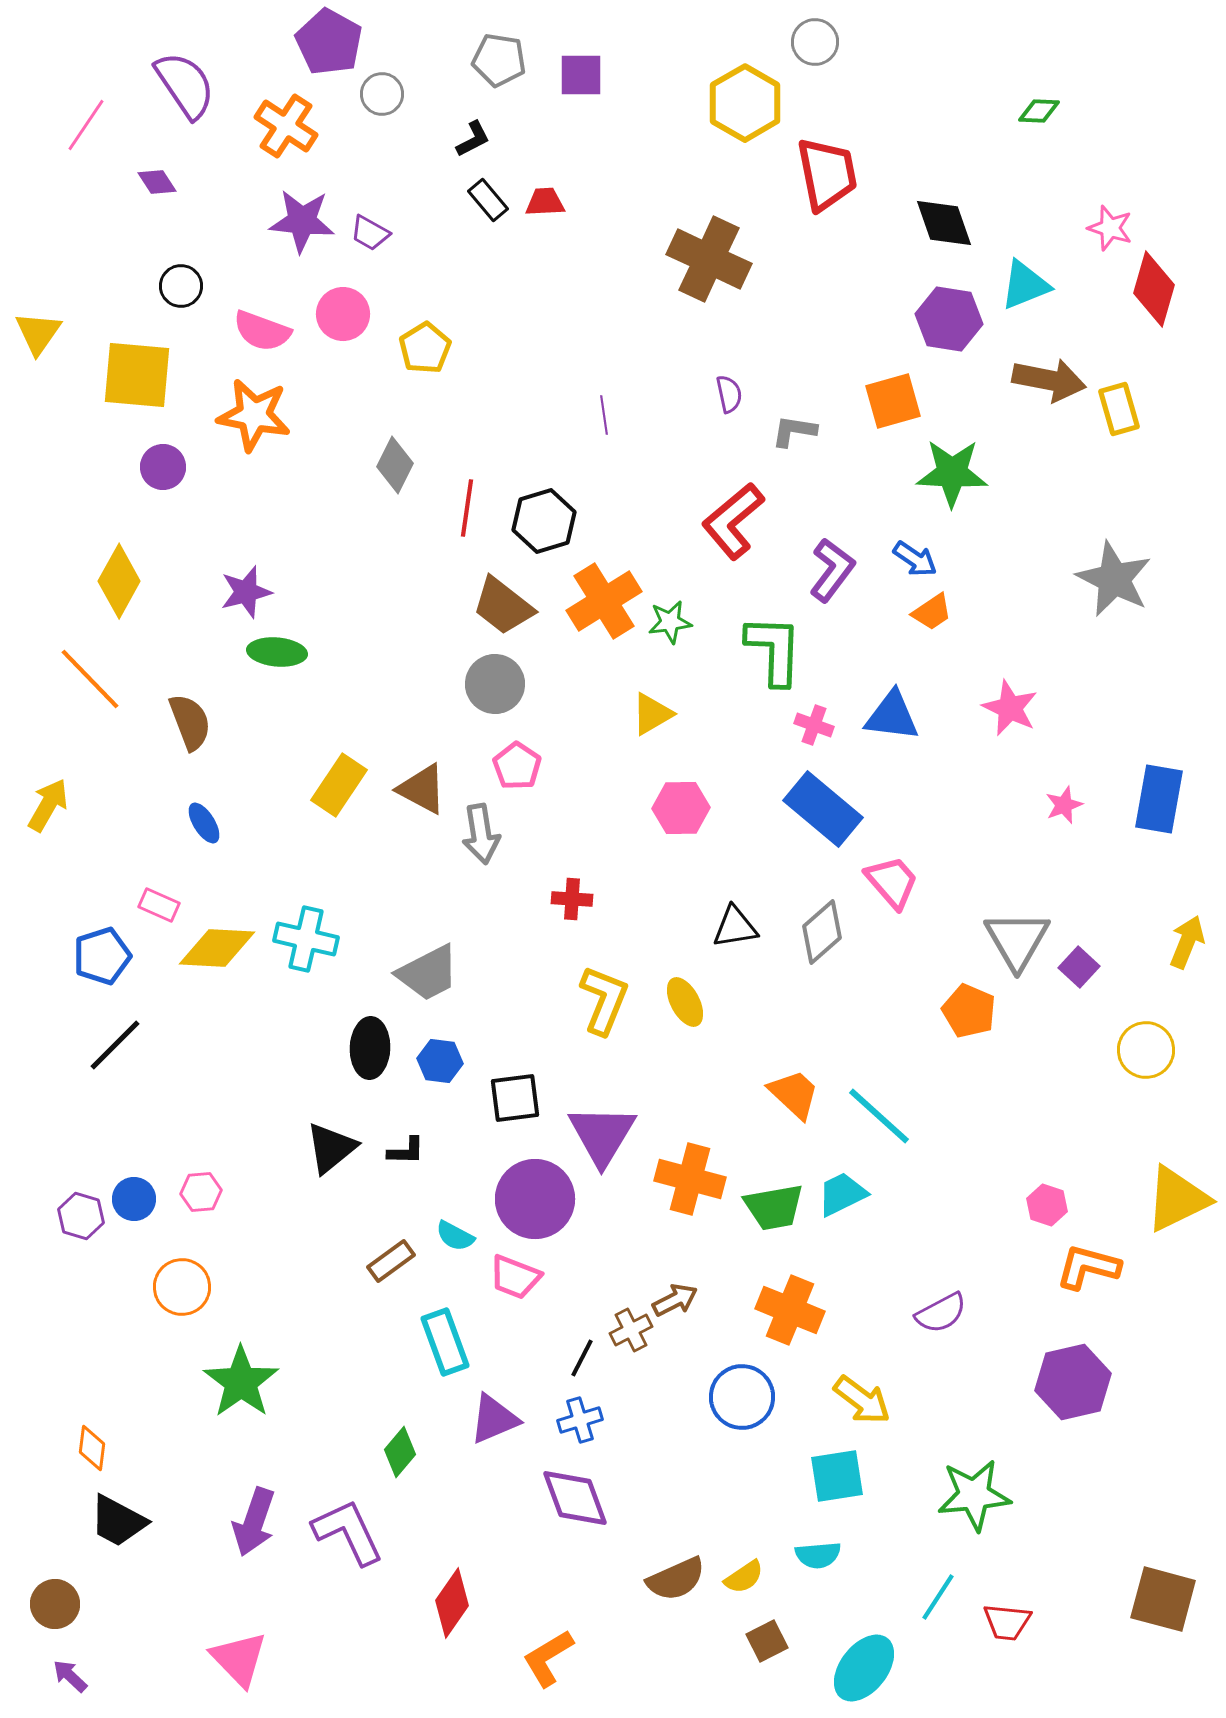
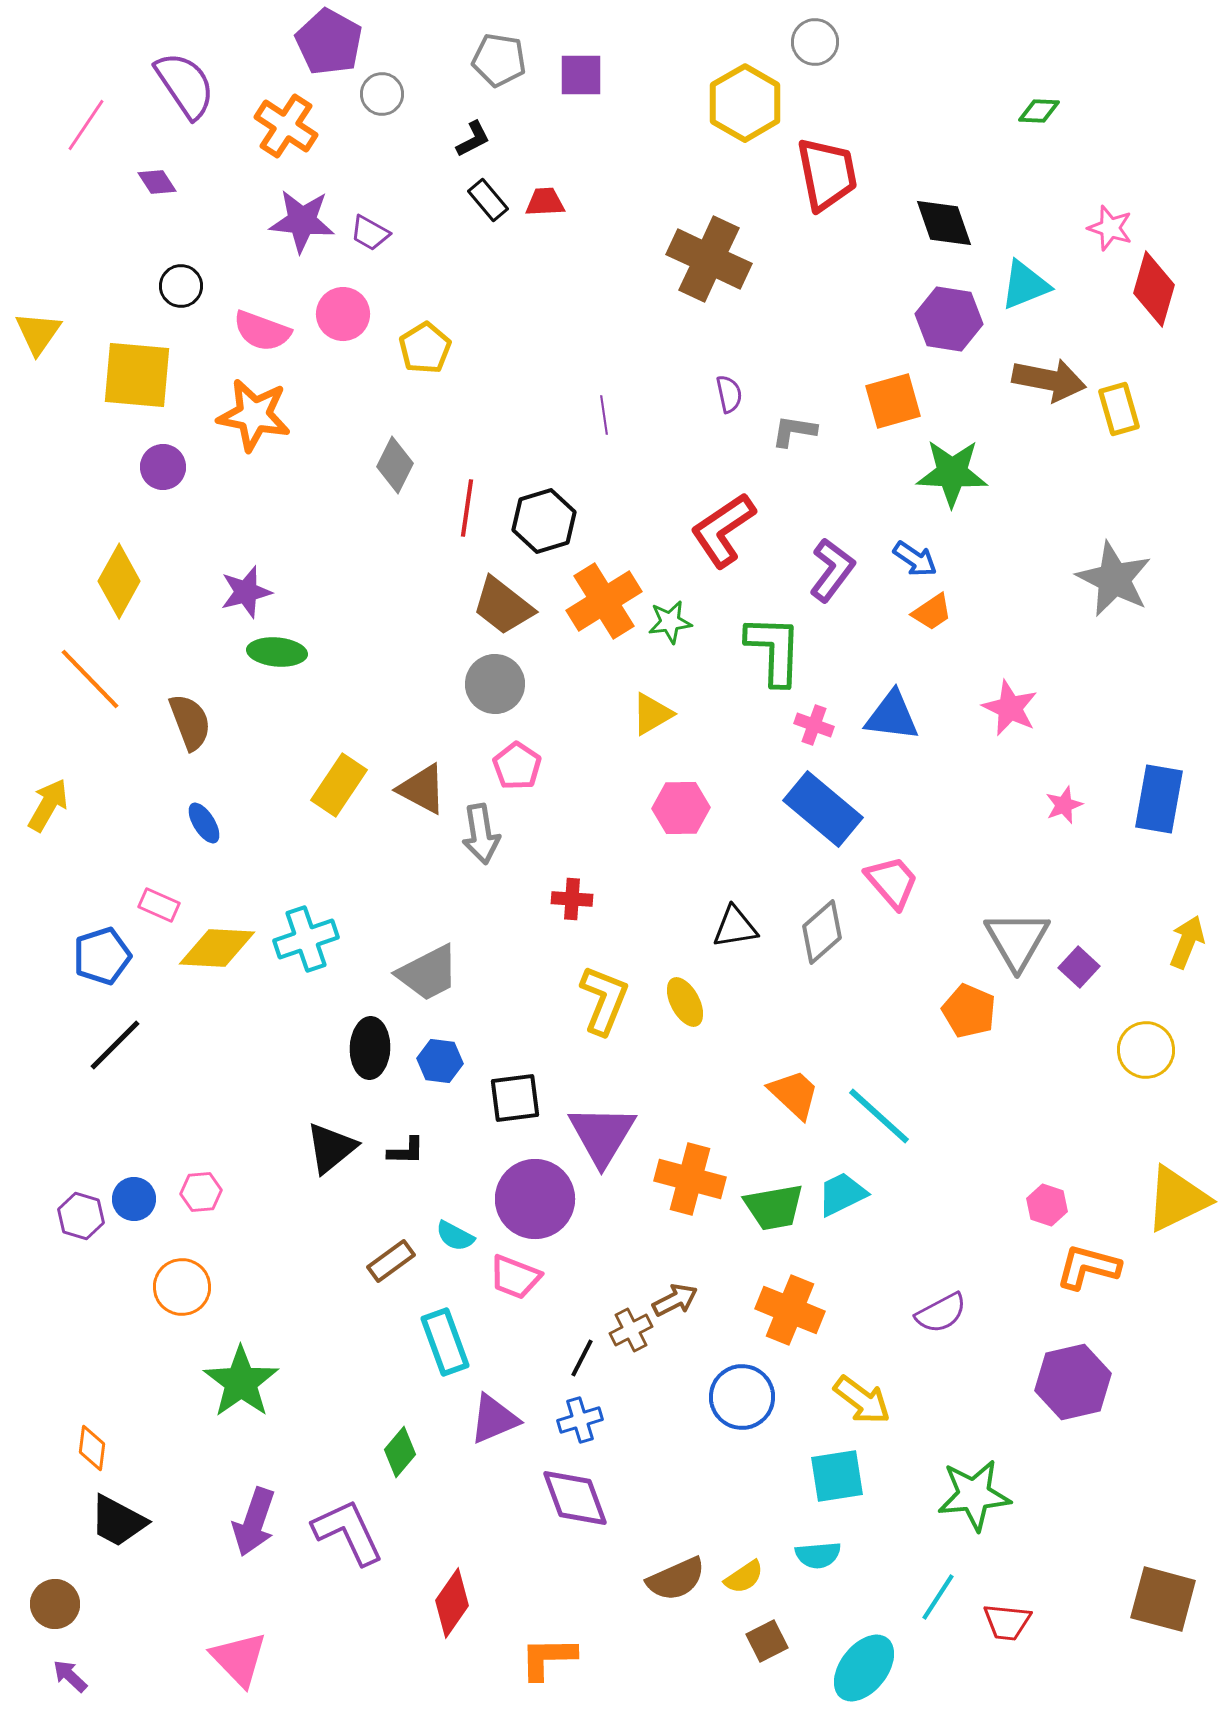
red L-shape at (733, 521): moved 10 px left, 9 px down; rotated 6 degrees clockwise
cyan cross at (306, 939): rotated 32 degrees counterclockwise
orange L-shape at (548, 1658): rotated 30 degrees clockwise
